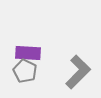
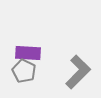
gray pentagon: moved 1 px left
